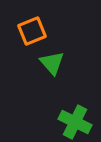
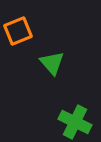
orange square: moved 14 px left
